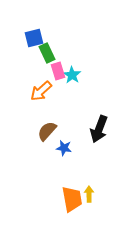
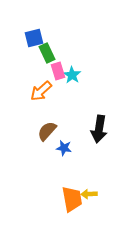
black arrow: rotated 12 degrees counterclockwise
yellow arrow: rotated 91 degrees counterclockwise
